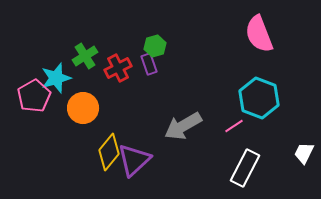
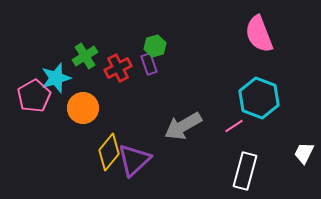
white rectangle: moved 3 px down; rotated 12 degrees counterclockwise
